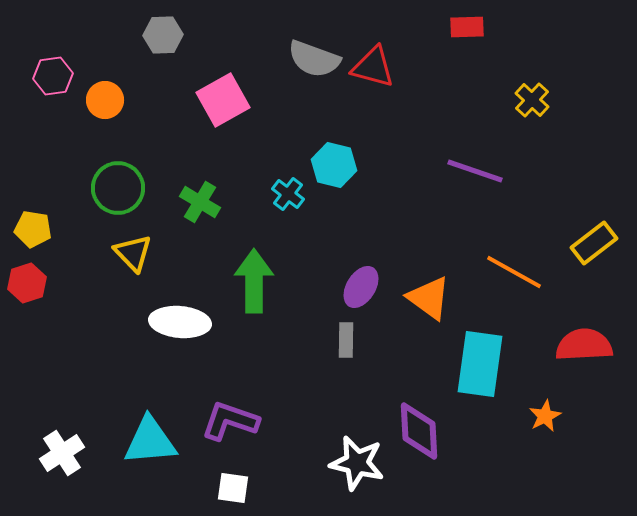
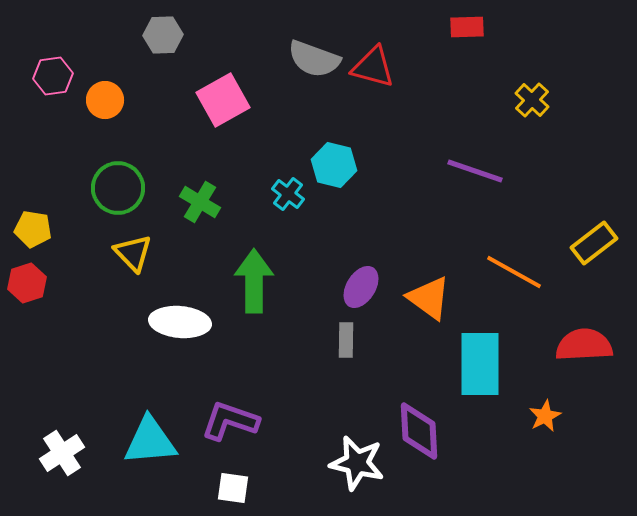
cyan rectangle: rotated 8 degrees counterclockwise
